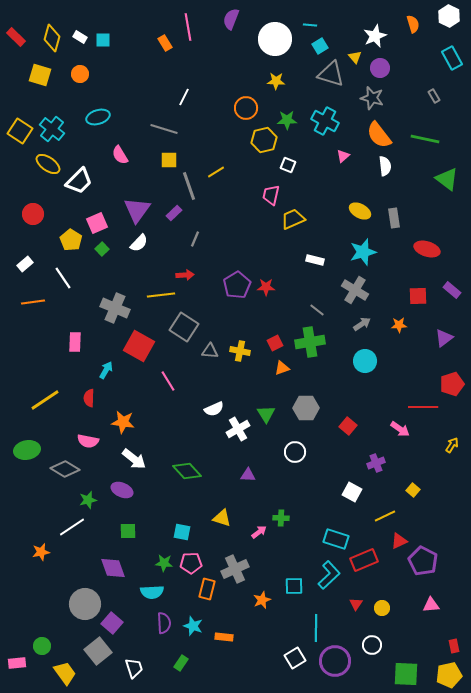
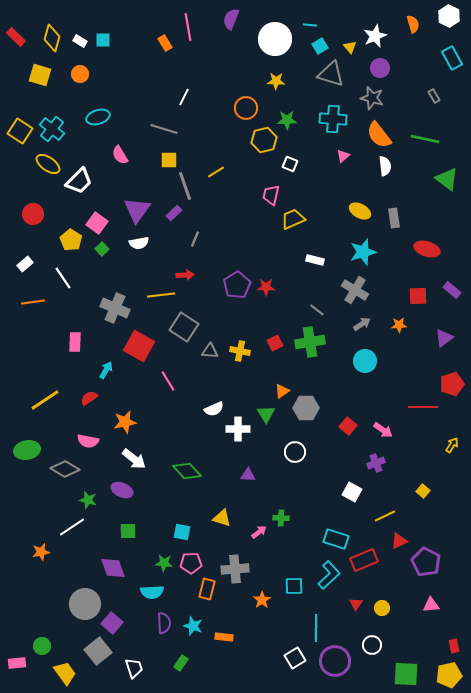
white rectangle at (80, 37): moved 4 px down
yellow triangle at (355, 57): moved 5 px left, 10 px up
cyan cross at (325, 121): moved 8 px right, 2 px up; rotated 24 degrees counterclockwise
white square at (288, 165): moved 2 px right, 1 px up
gray line at (189, 186): moved 4 px left
pink square at (97, 223): rotated 30 degrees counterclockwise
white semicircle at (139, 243): rotated 36 degrees clockwise
orange triangle at (282, 368): moved 23 px down; rotated 14 degrees counterclockwise
red semicircle at (89, 398): rotated 54 degrees clockwise
orange star at (123, 422): moved 2 px right; rotated 20 degrees counterclockwise
white cross at (238, 429): rotated 30 degrees clockwise
pink arrow at (400, 429): moved 17 px left, 1 px down
yellow square at (413, 490): moved 10 px right, 1 px down
green star at (88, 500): rotated 30 degrees clockwise
purple pentagon at (423, 561): moved 3 px right, 1 px down
gray cross at (235, 569): rotated 20 degrees clockwise
orange star at (262, 600): rotated 12 degrees counterclockwise
